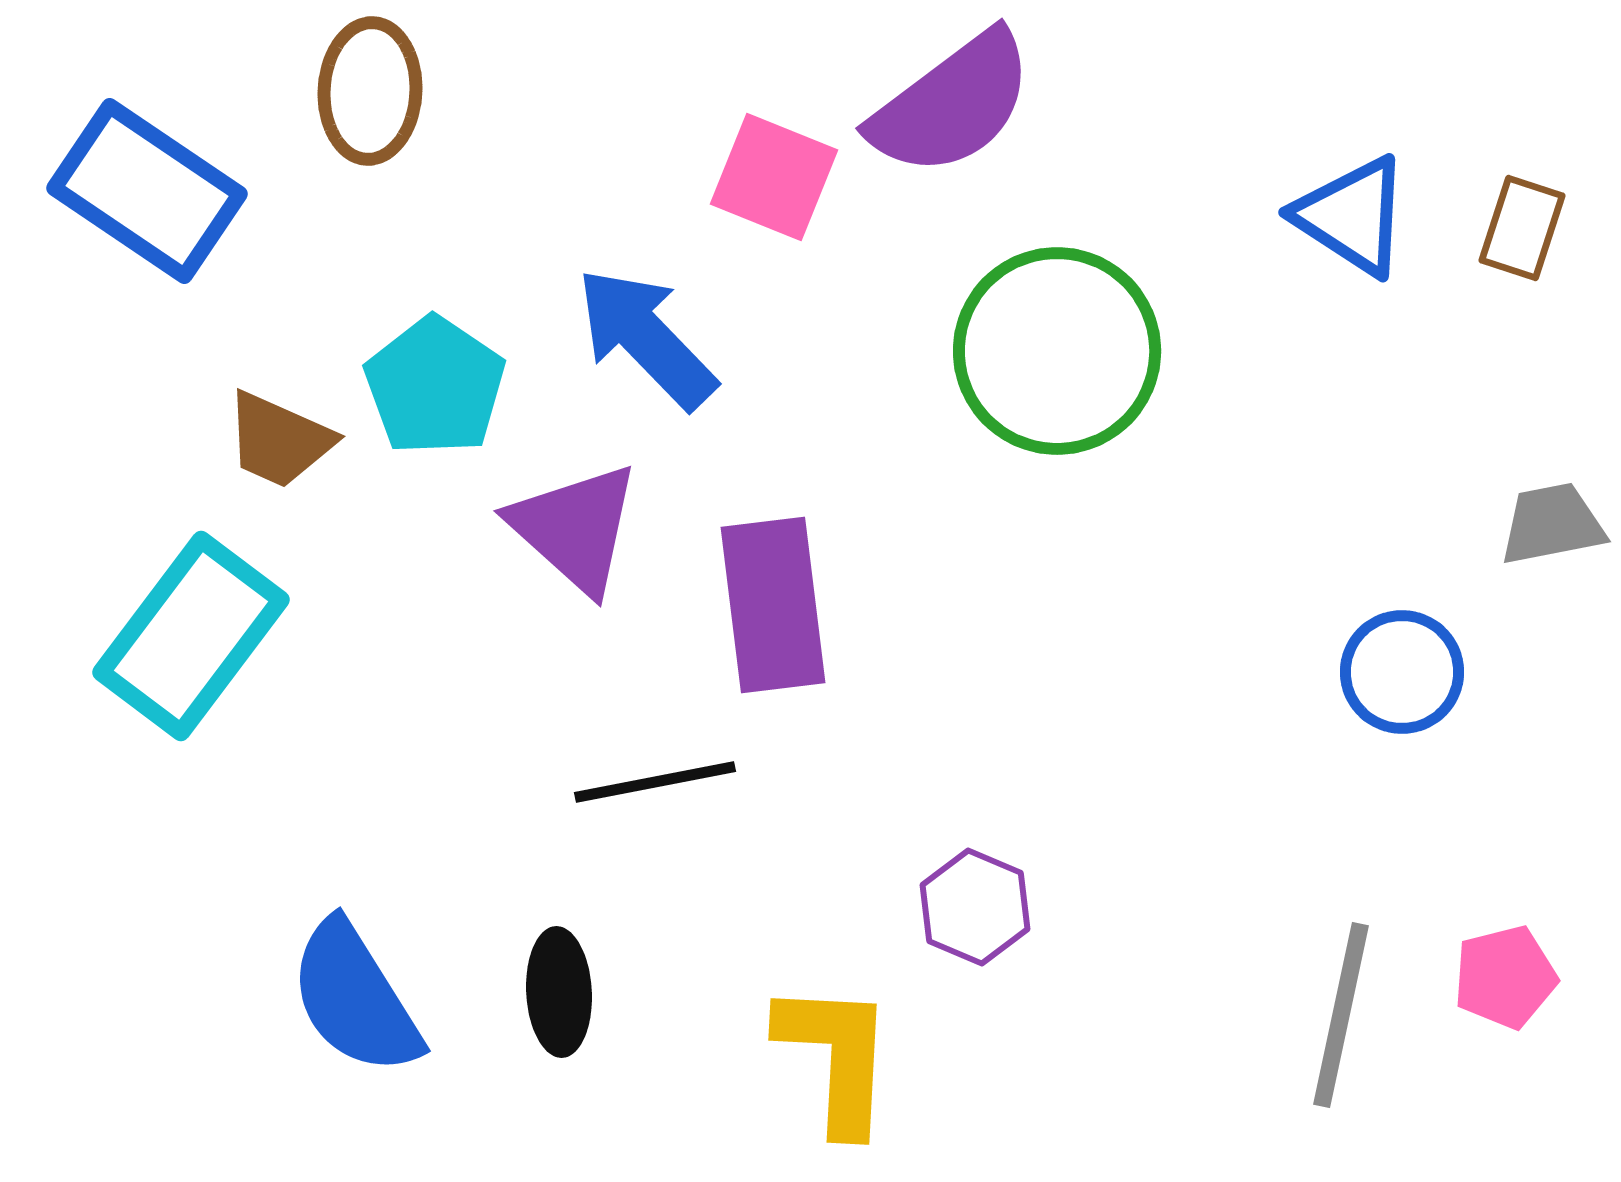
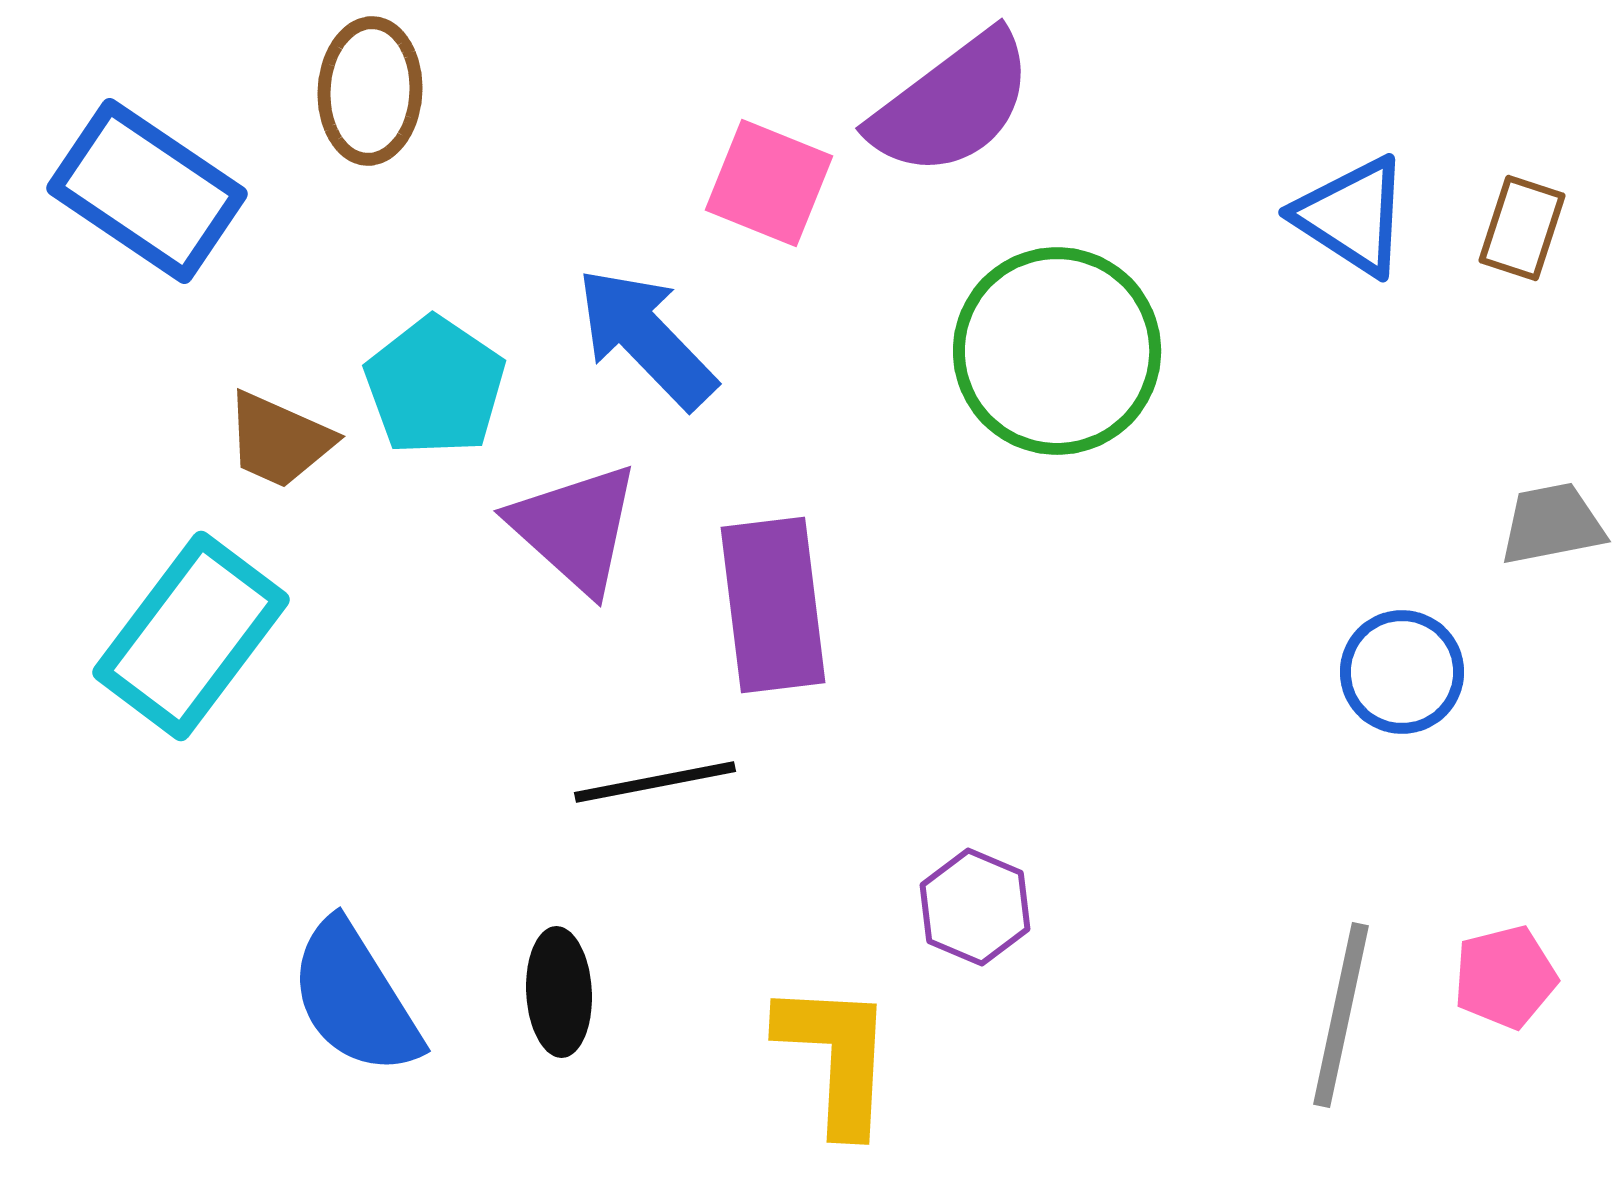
pink square: moved 5 px left, 6 px down
